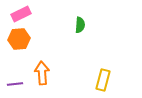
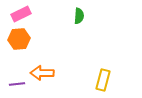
green semicircle: moved 1 px left, 9 px up
orange arrow: rotated 85 degrees counterclockwise
purple line: moved 2 px right
